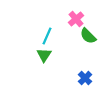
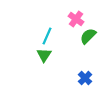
pink cross: rotated 14 degrees counterclockwise
green semicircle: rotated 90 degrees clockwise
